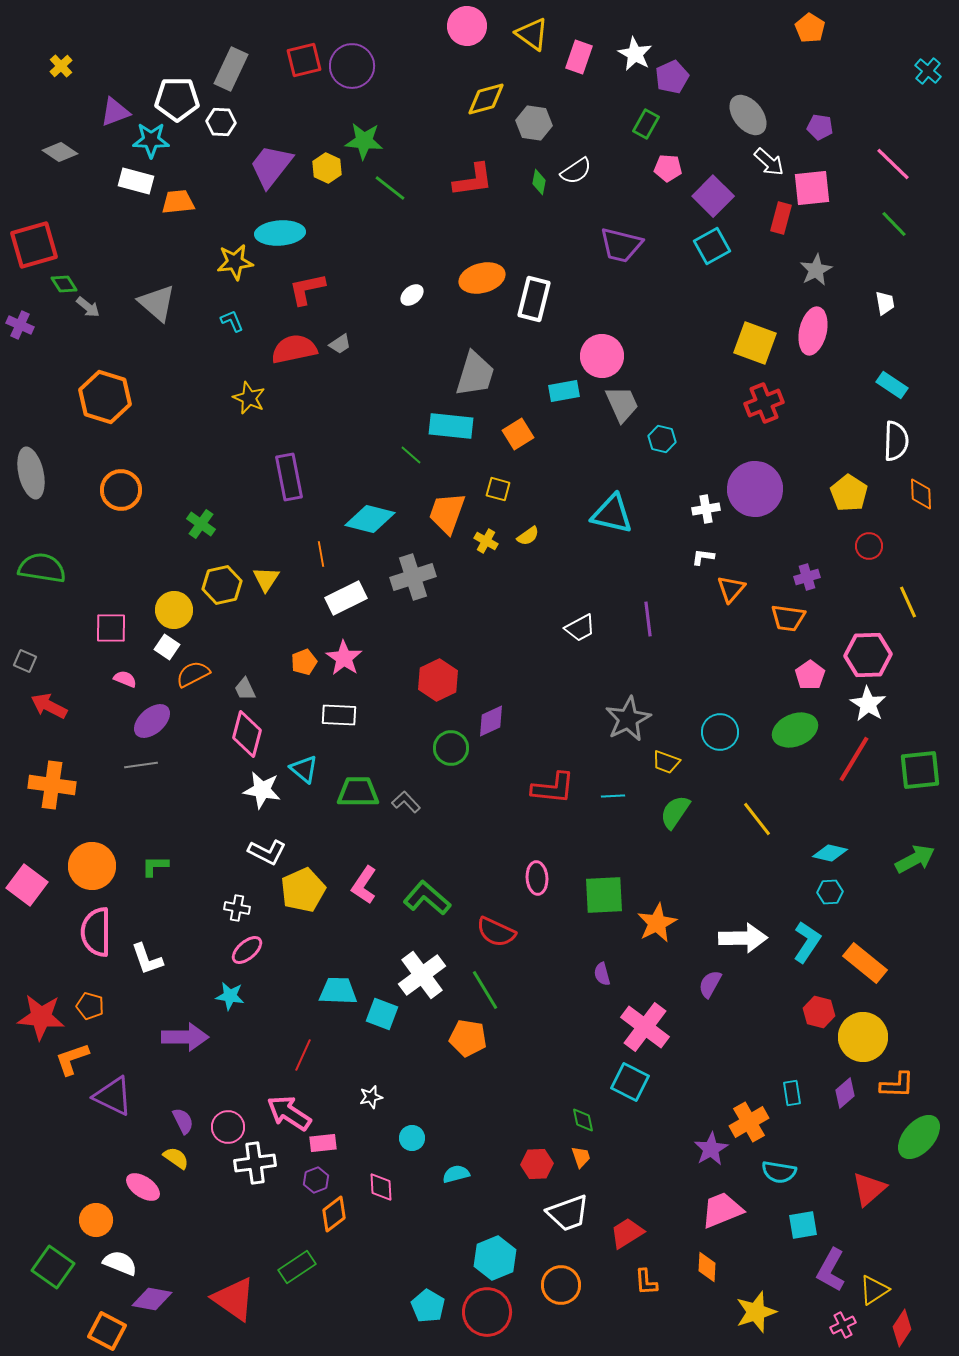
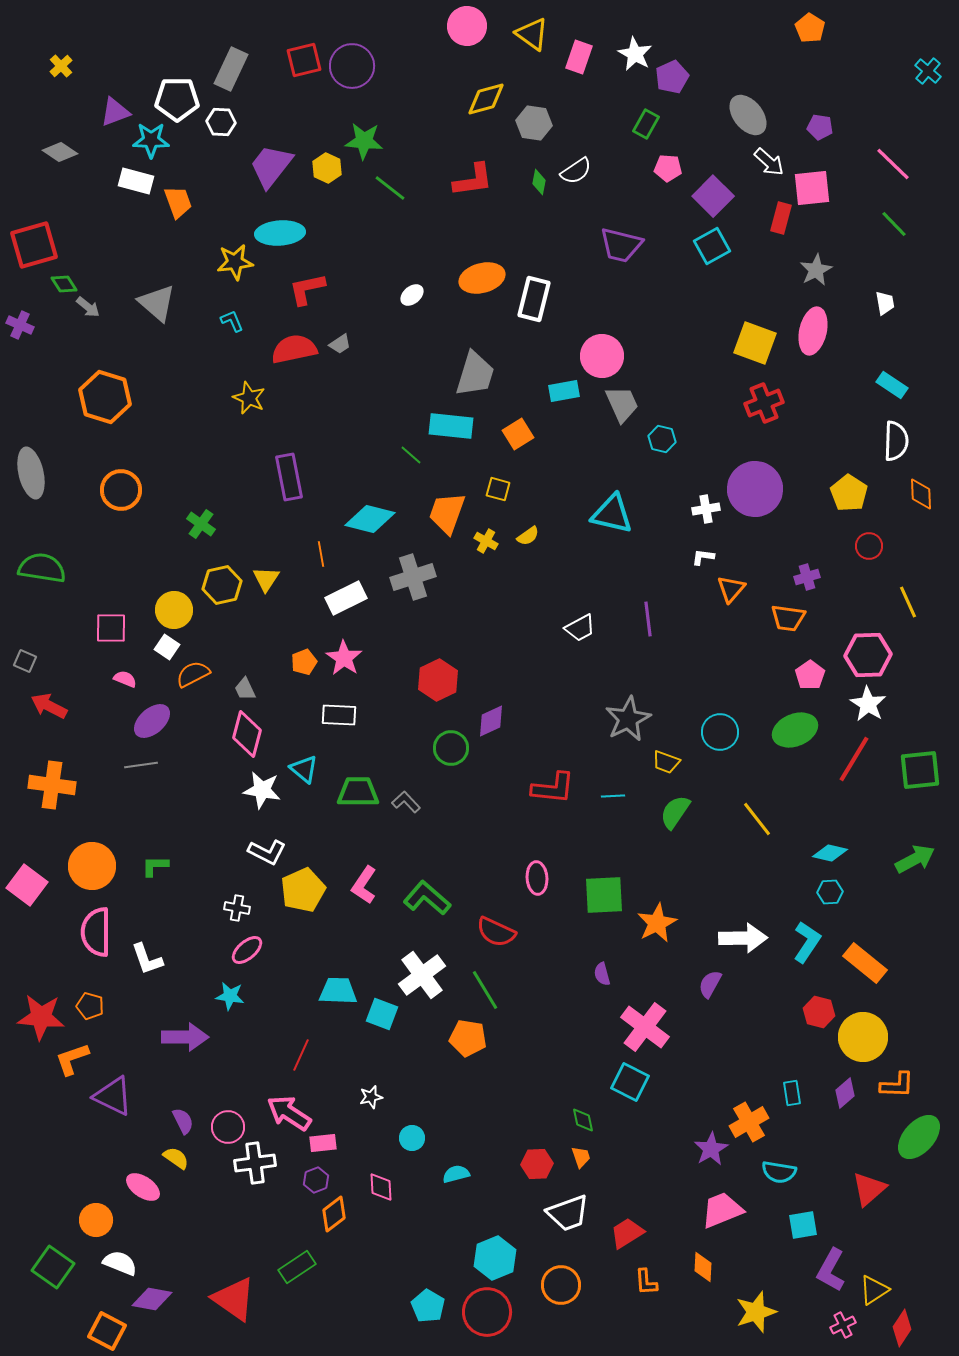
orange trapezoid at (178, 202): rotated 76 degrees clockwise
red line at (303, 1055): moved 2 px left
orange diamond at (707, 1267): moved 4 px left
